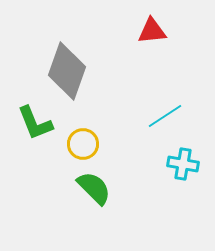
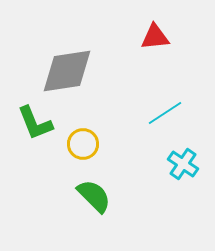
red triangle: moved 3 px right, 6 px down
gray diamond: rotated 62 degrees clockwise
cyan line: moved 3 px up
cyan cross: rotated 24 degrees clockwise
green semicircle: moved 8 px down
